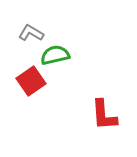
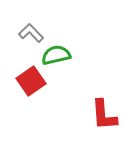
gray L-shape: rotated 15 degrees clockwise
green semicircle: moved 1 px right
